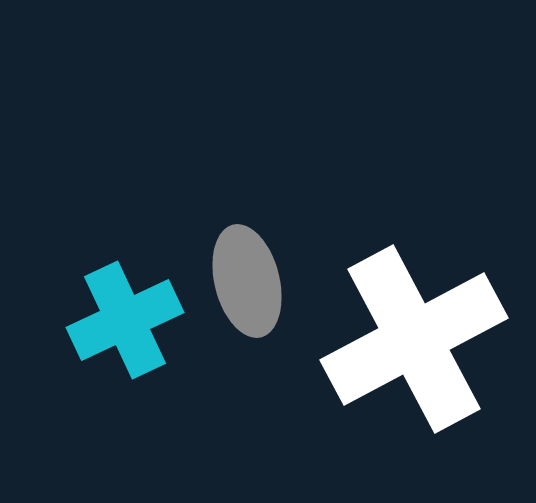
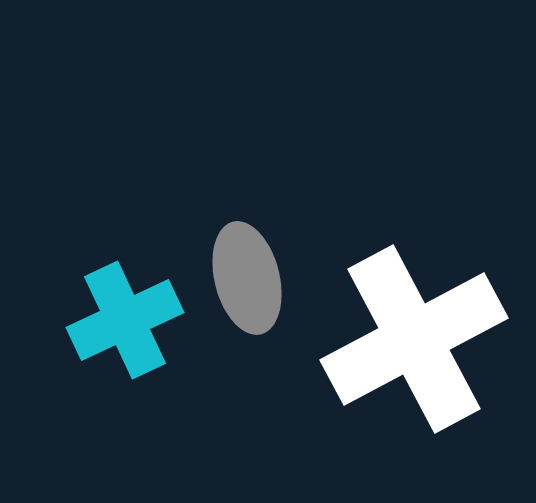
gray ellipse: moved 3 px up
